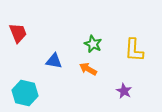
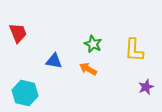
purple star: moved 22 px right, 4 px up; rotated 21 degrees clockwise
